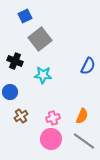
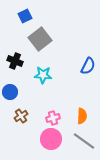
orange semicircle: rotated 21 degrees counterclockwise
